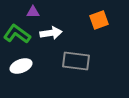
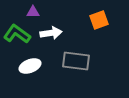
white ellipse: moved 9 px right
